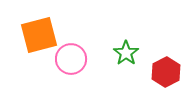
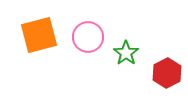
pink circle: moved 17 px right, 22 px up
red hexagon: moved 1 px right, 1 px down
